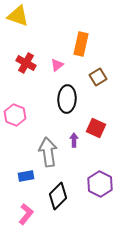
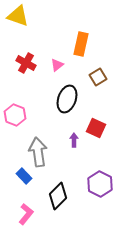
black ellipse: rotated 16 degrees clockwise
gray arrow: moved 10 px left
blue rectangle: moved 2 px left; rotated 56 degrees clockwise
